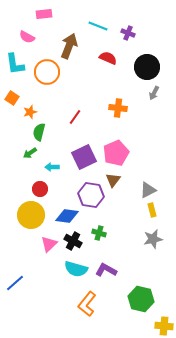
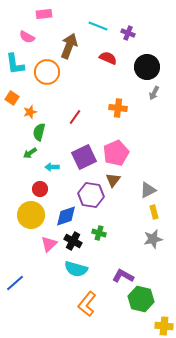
yellow rectangle: moved 2 px right, 2 px down
blue diamond: moved 1 px left; rotated 25 degrees counterclockwise
purple L-shape: moved 17 px right, 6 px down
